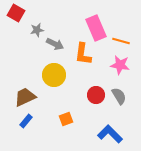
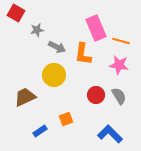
gray arrow: moved 2 px right, 3 px down
pink star: moved 1 px left
blue rectangle: moved 14 px right, 10 px down; rotated 16 degrees clockwise
